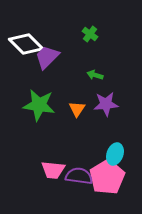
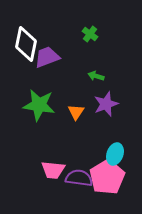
white diamond: rotated 56 degrees clockwise
purple trapezoid: rotated 24 degrees clockwise
green arrow: moved 1 px right, 1 px down
purple star: rotated 15 degrees counterclockwise
orange triangle: moved 1 px left, 3 px down
purple semicircle: moved 2 px down
